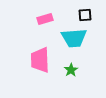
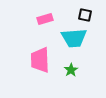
black square: rotated 16 degrees clockwise
